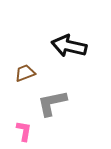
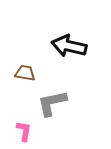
brown trapezoid: rotated 30 degrees clockwise
